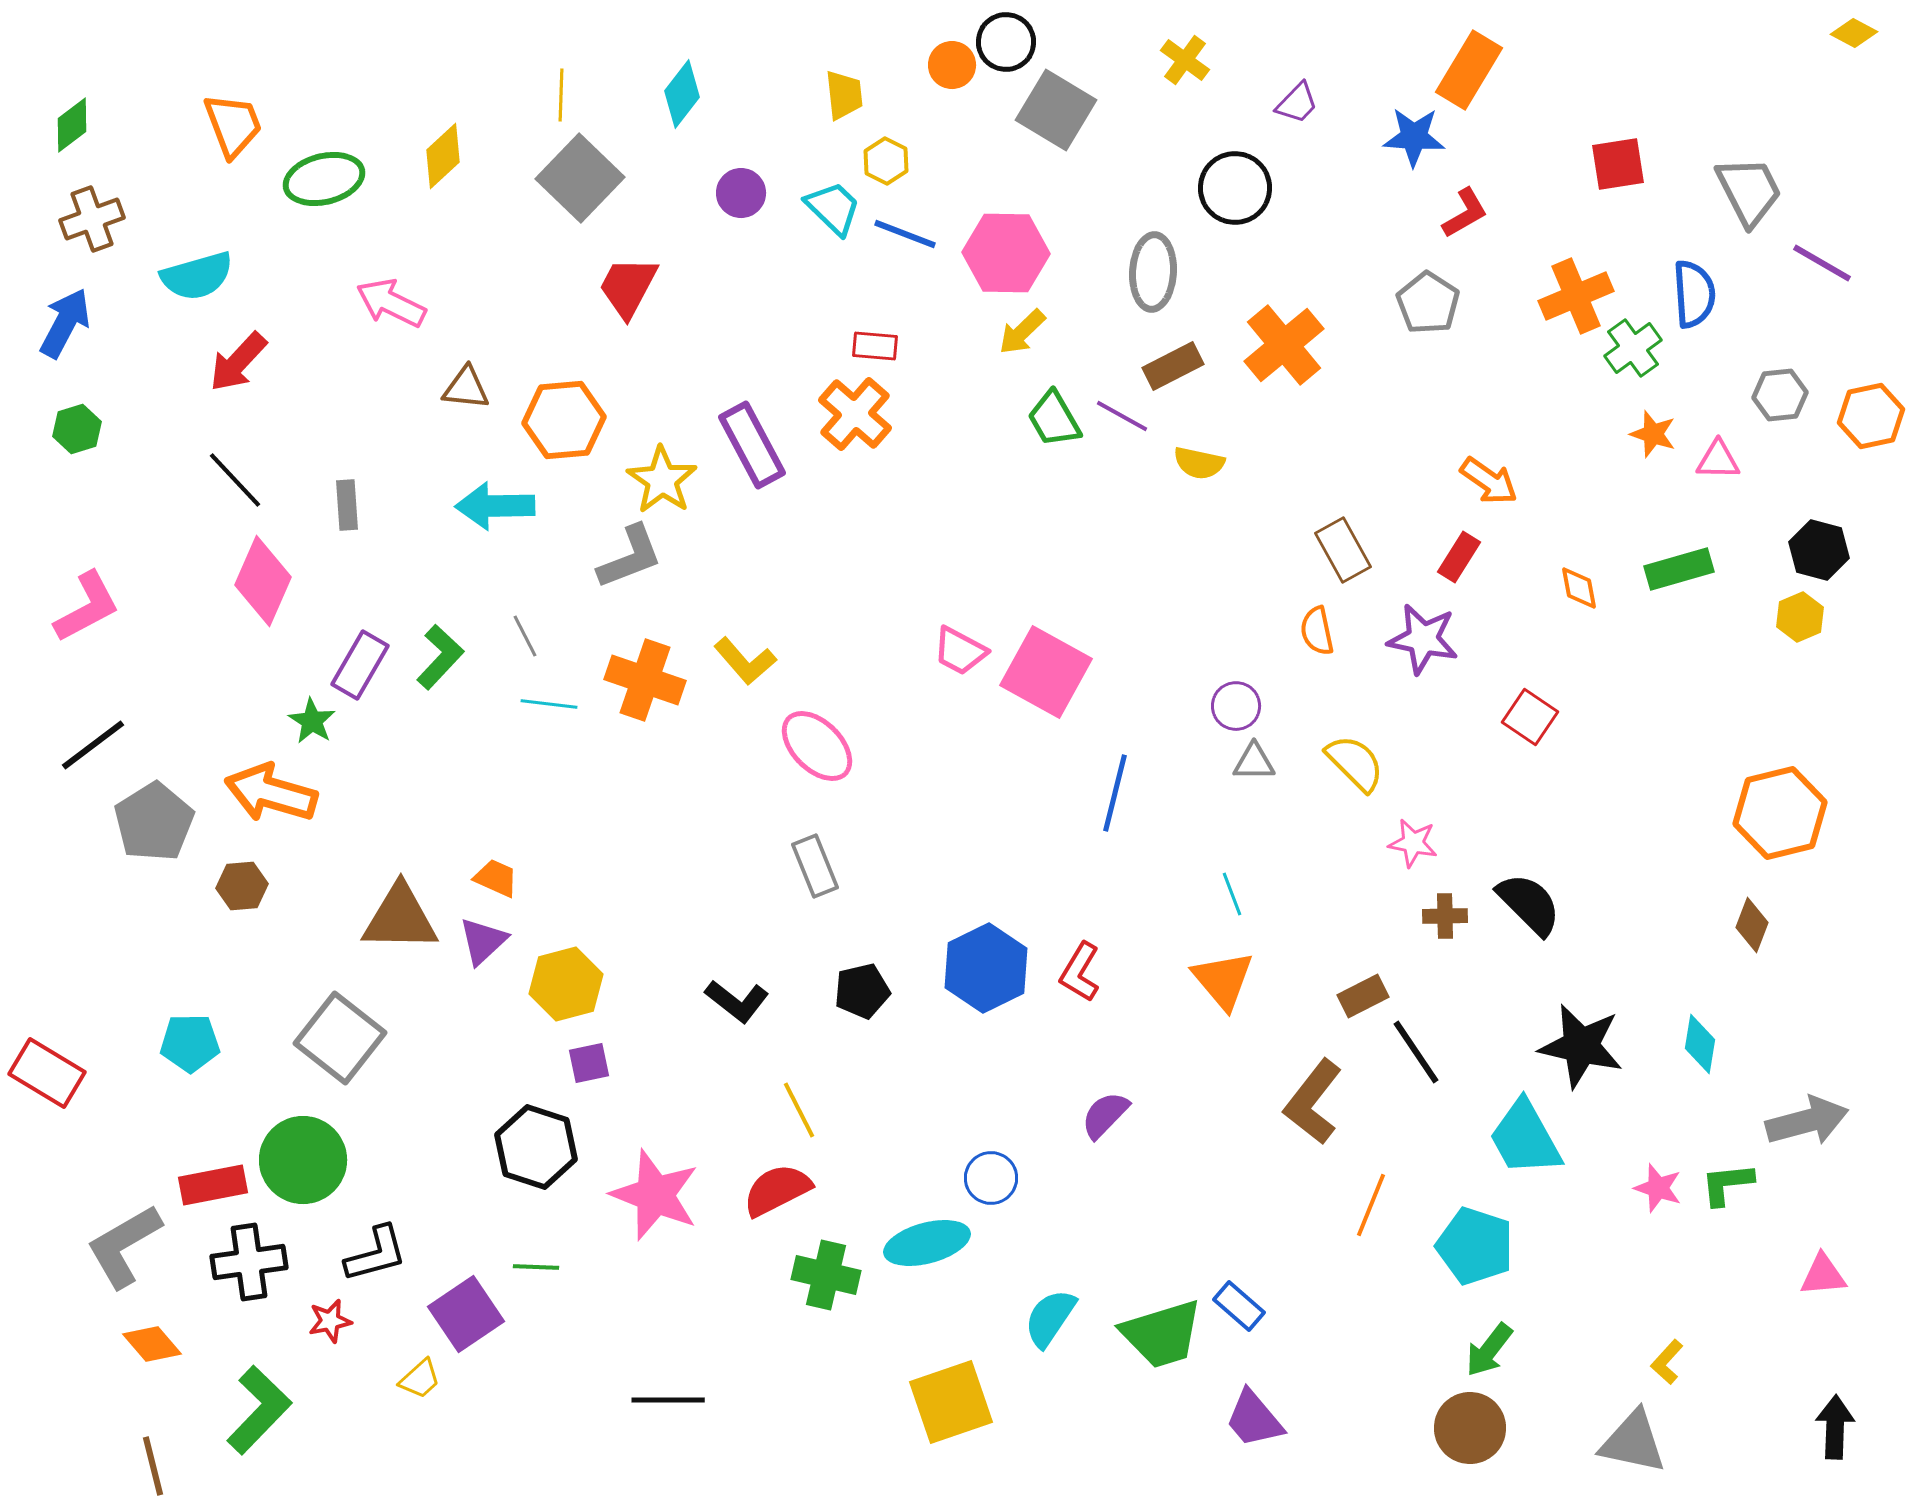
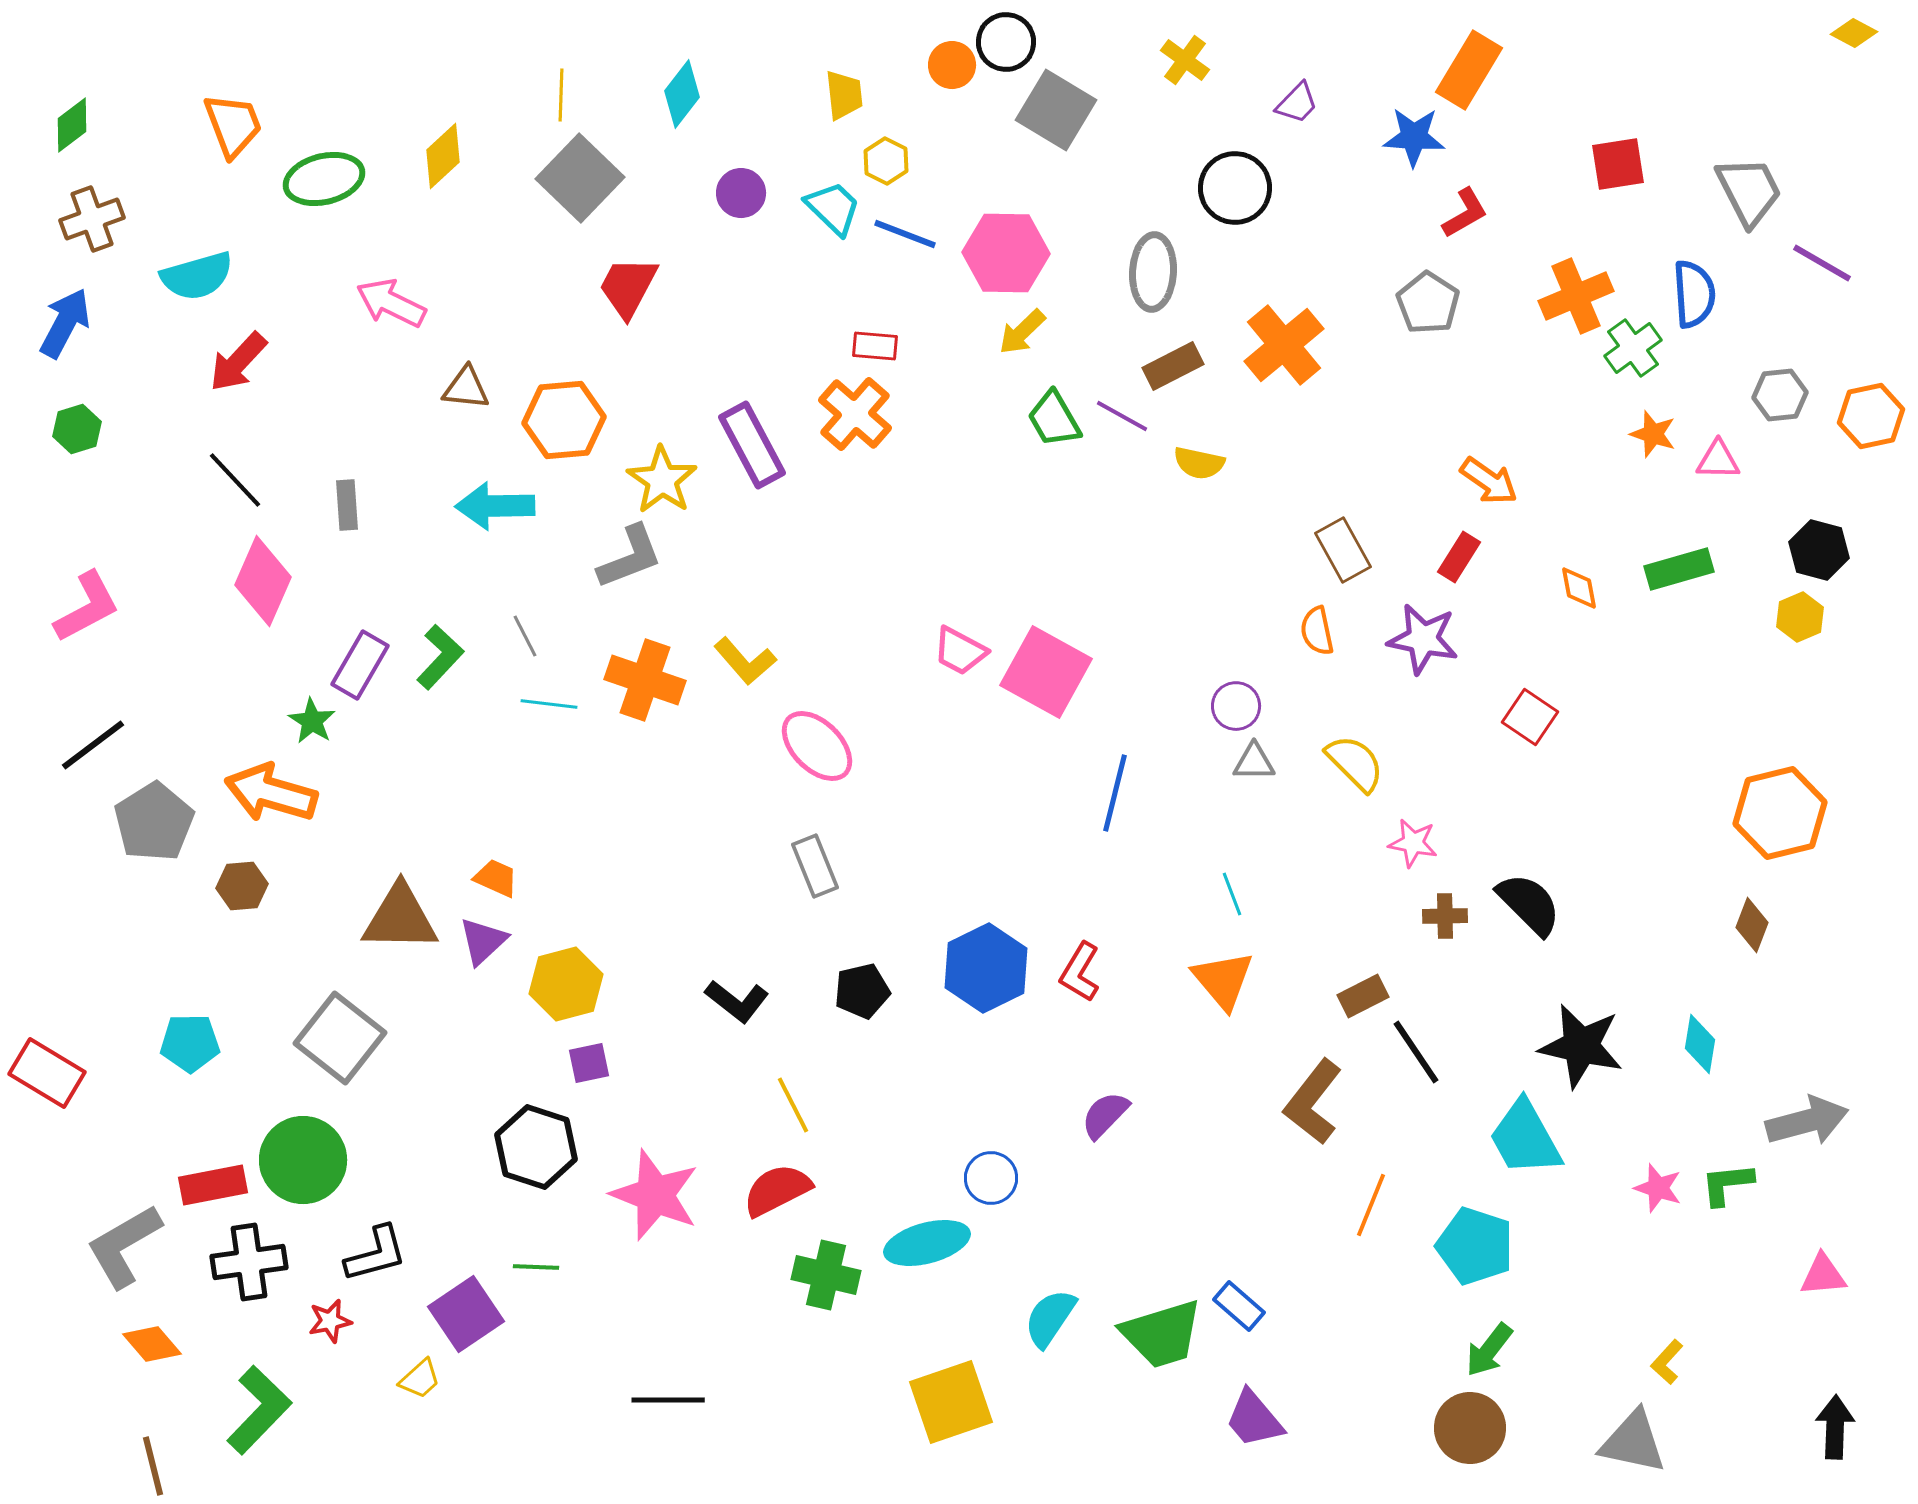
yellow line at (799, 1110): moved 6 px left, 5 px up
